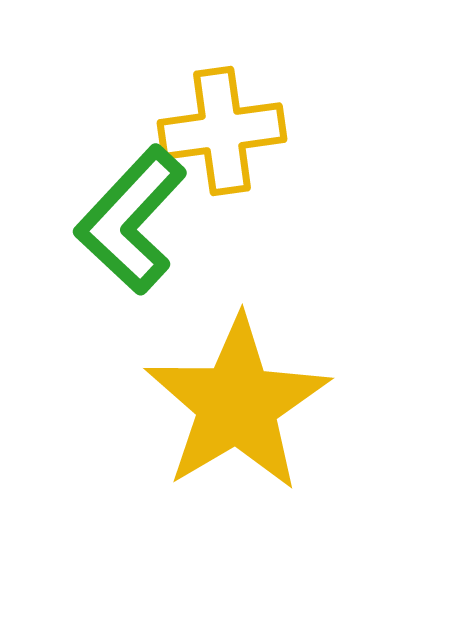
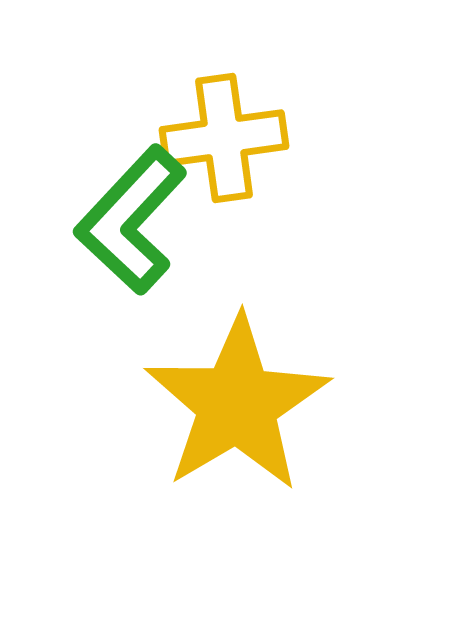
yellow cross: moved 2 px right, 7 px down
